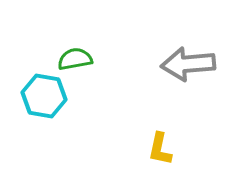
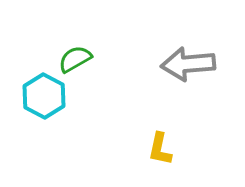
green semicircle: rotated 20 degrees counterclockwise
cyan hexagon: rotated 18 degrees clockwise
